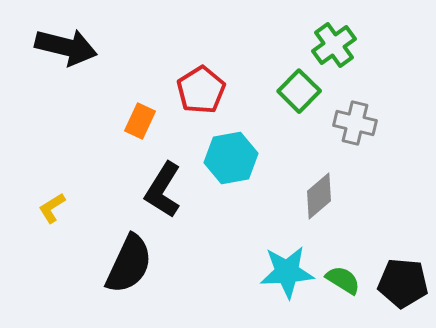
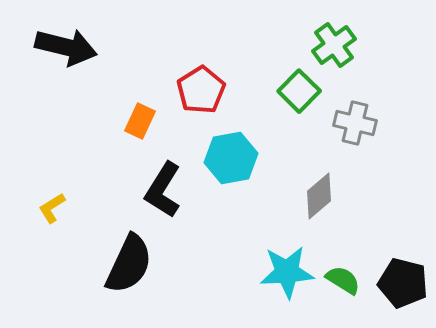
black pentagon: rotated 9 degrees clockwise
